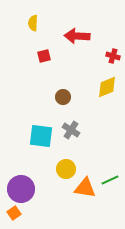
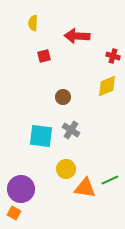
yellow diamond: moved 1 px up
orange square: rotated 24 degrees counterclockwise
